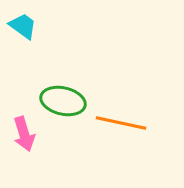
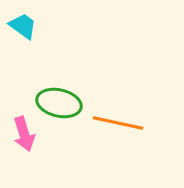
green ellipse: moved 4 px left, 2 px down
orange line: moved 3 px left
